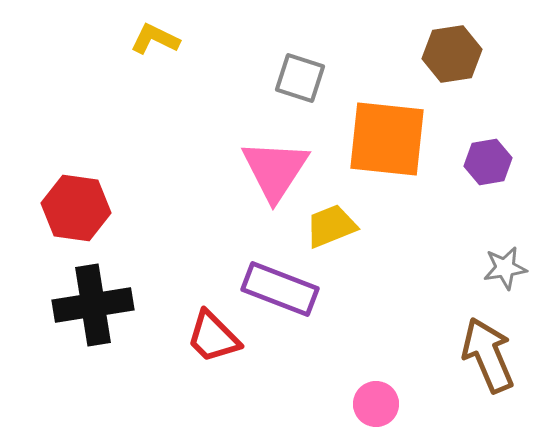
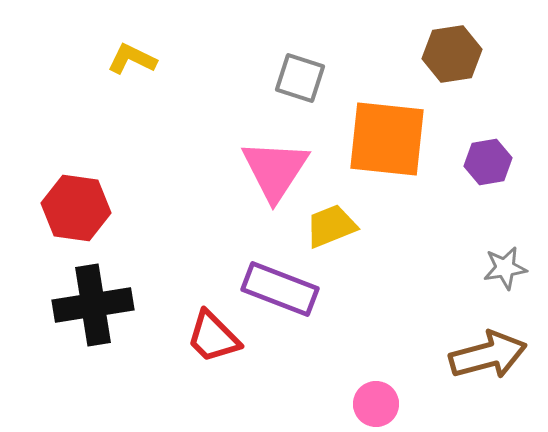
yellow L-shape: moved 23 px left, 20 px down
brown arrow: rotated 98 degrees clockwise
